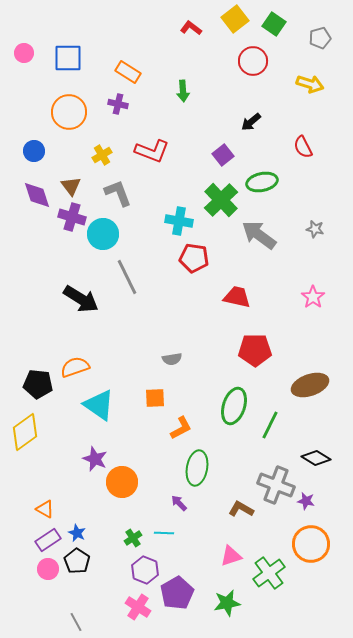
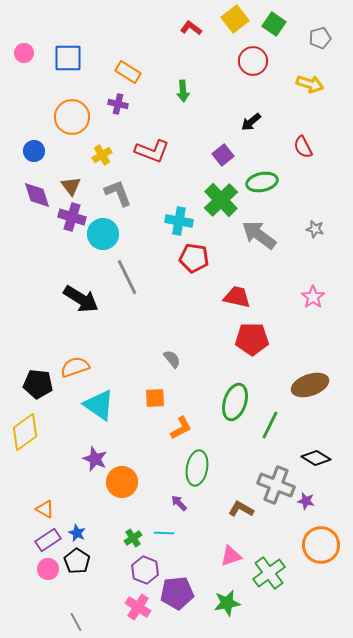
orange circle at (69, 112): moved 3 px right, 5 px down
red pentagon at (255, 350): moved 3 px left, 11 px up
gray semicircle at (172, 359): rotated 120 degrees counterclockwise
green ellipse at (234, 406): moved 1 px right, 4 px up
orange circle at (311, 544): moved 10 px right, 1 px down
purple pentagon at (177, 593): rotated 24 degrees clockwise
